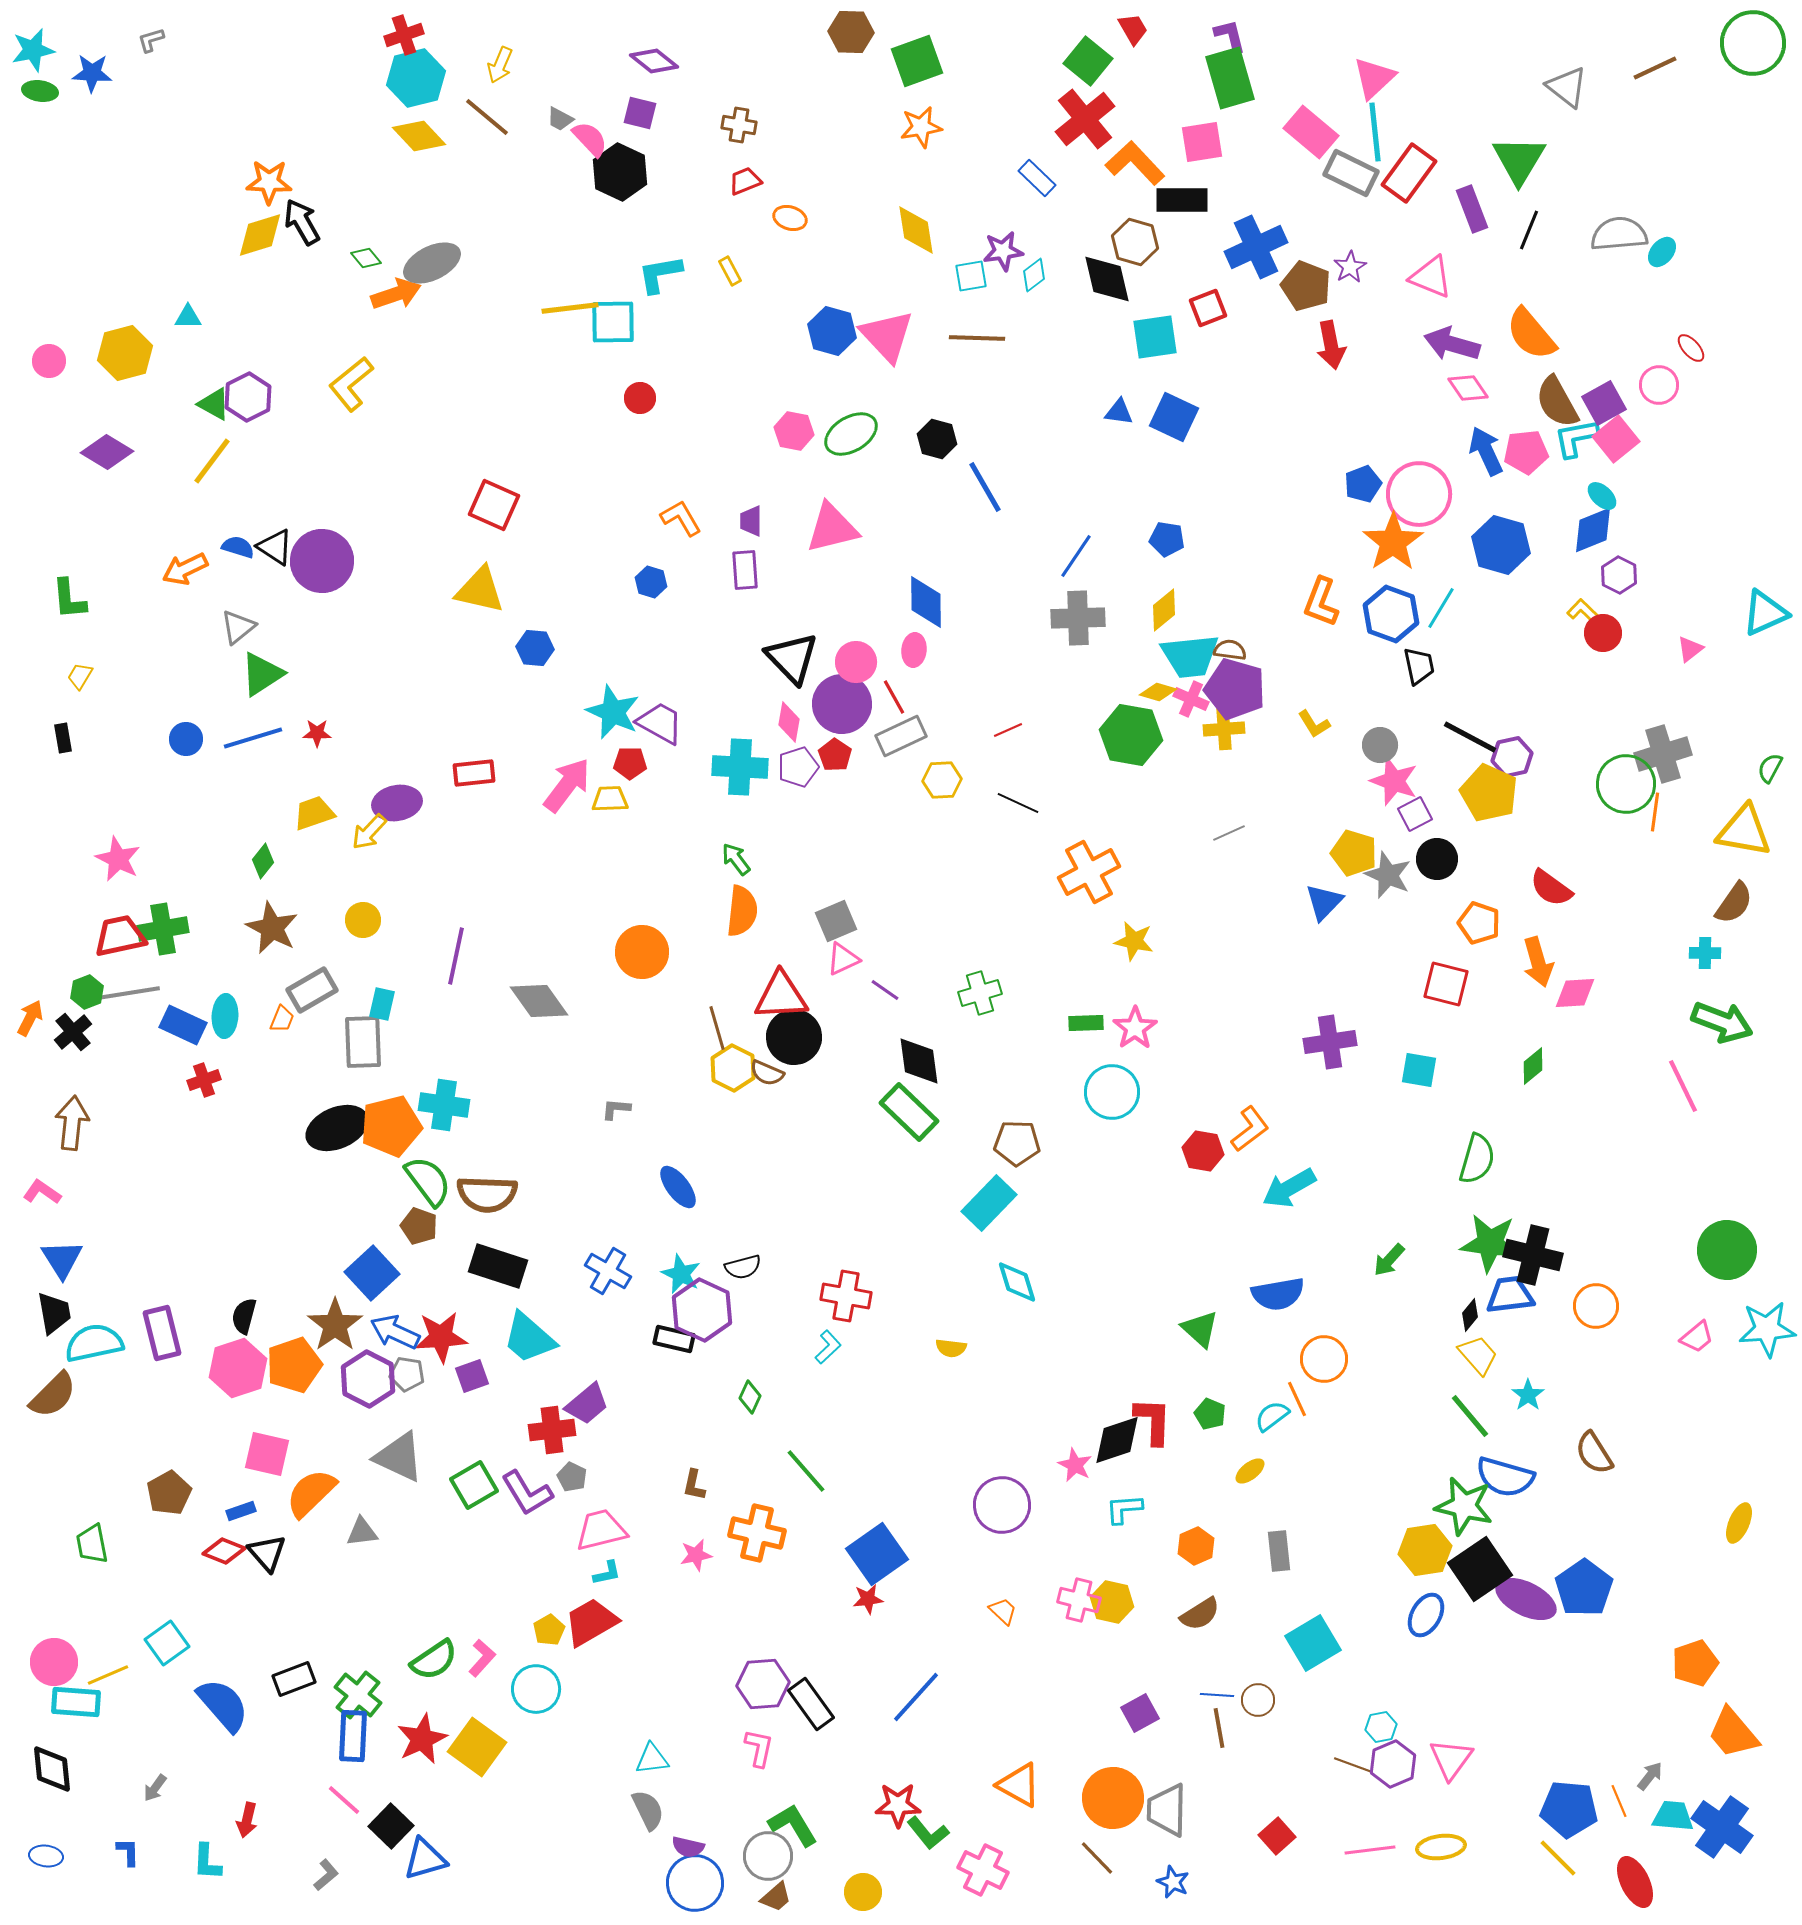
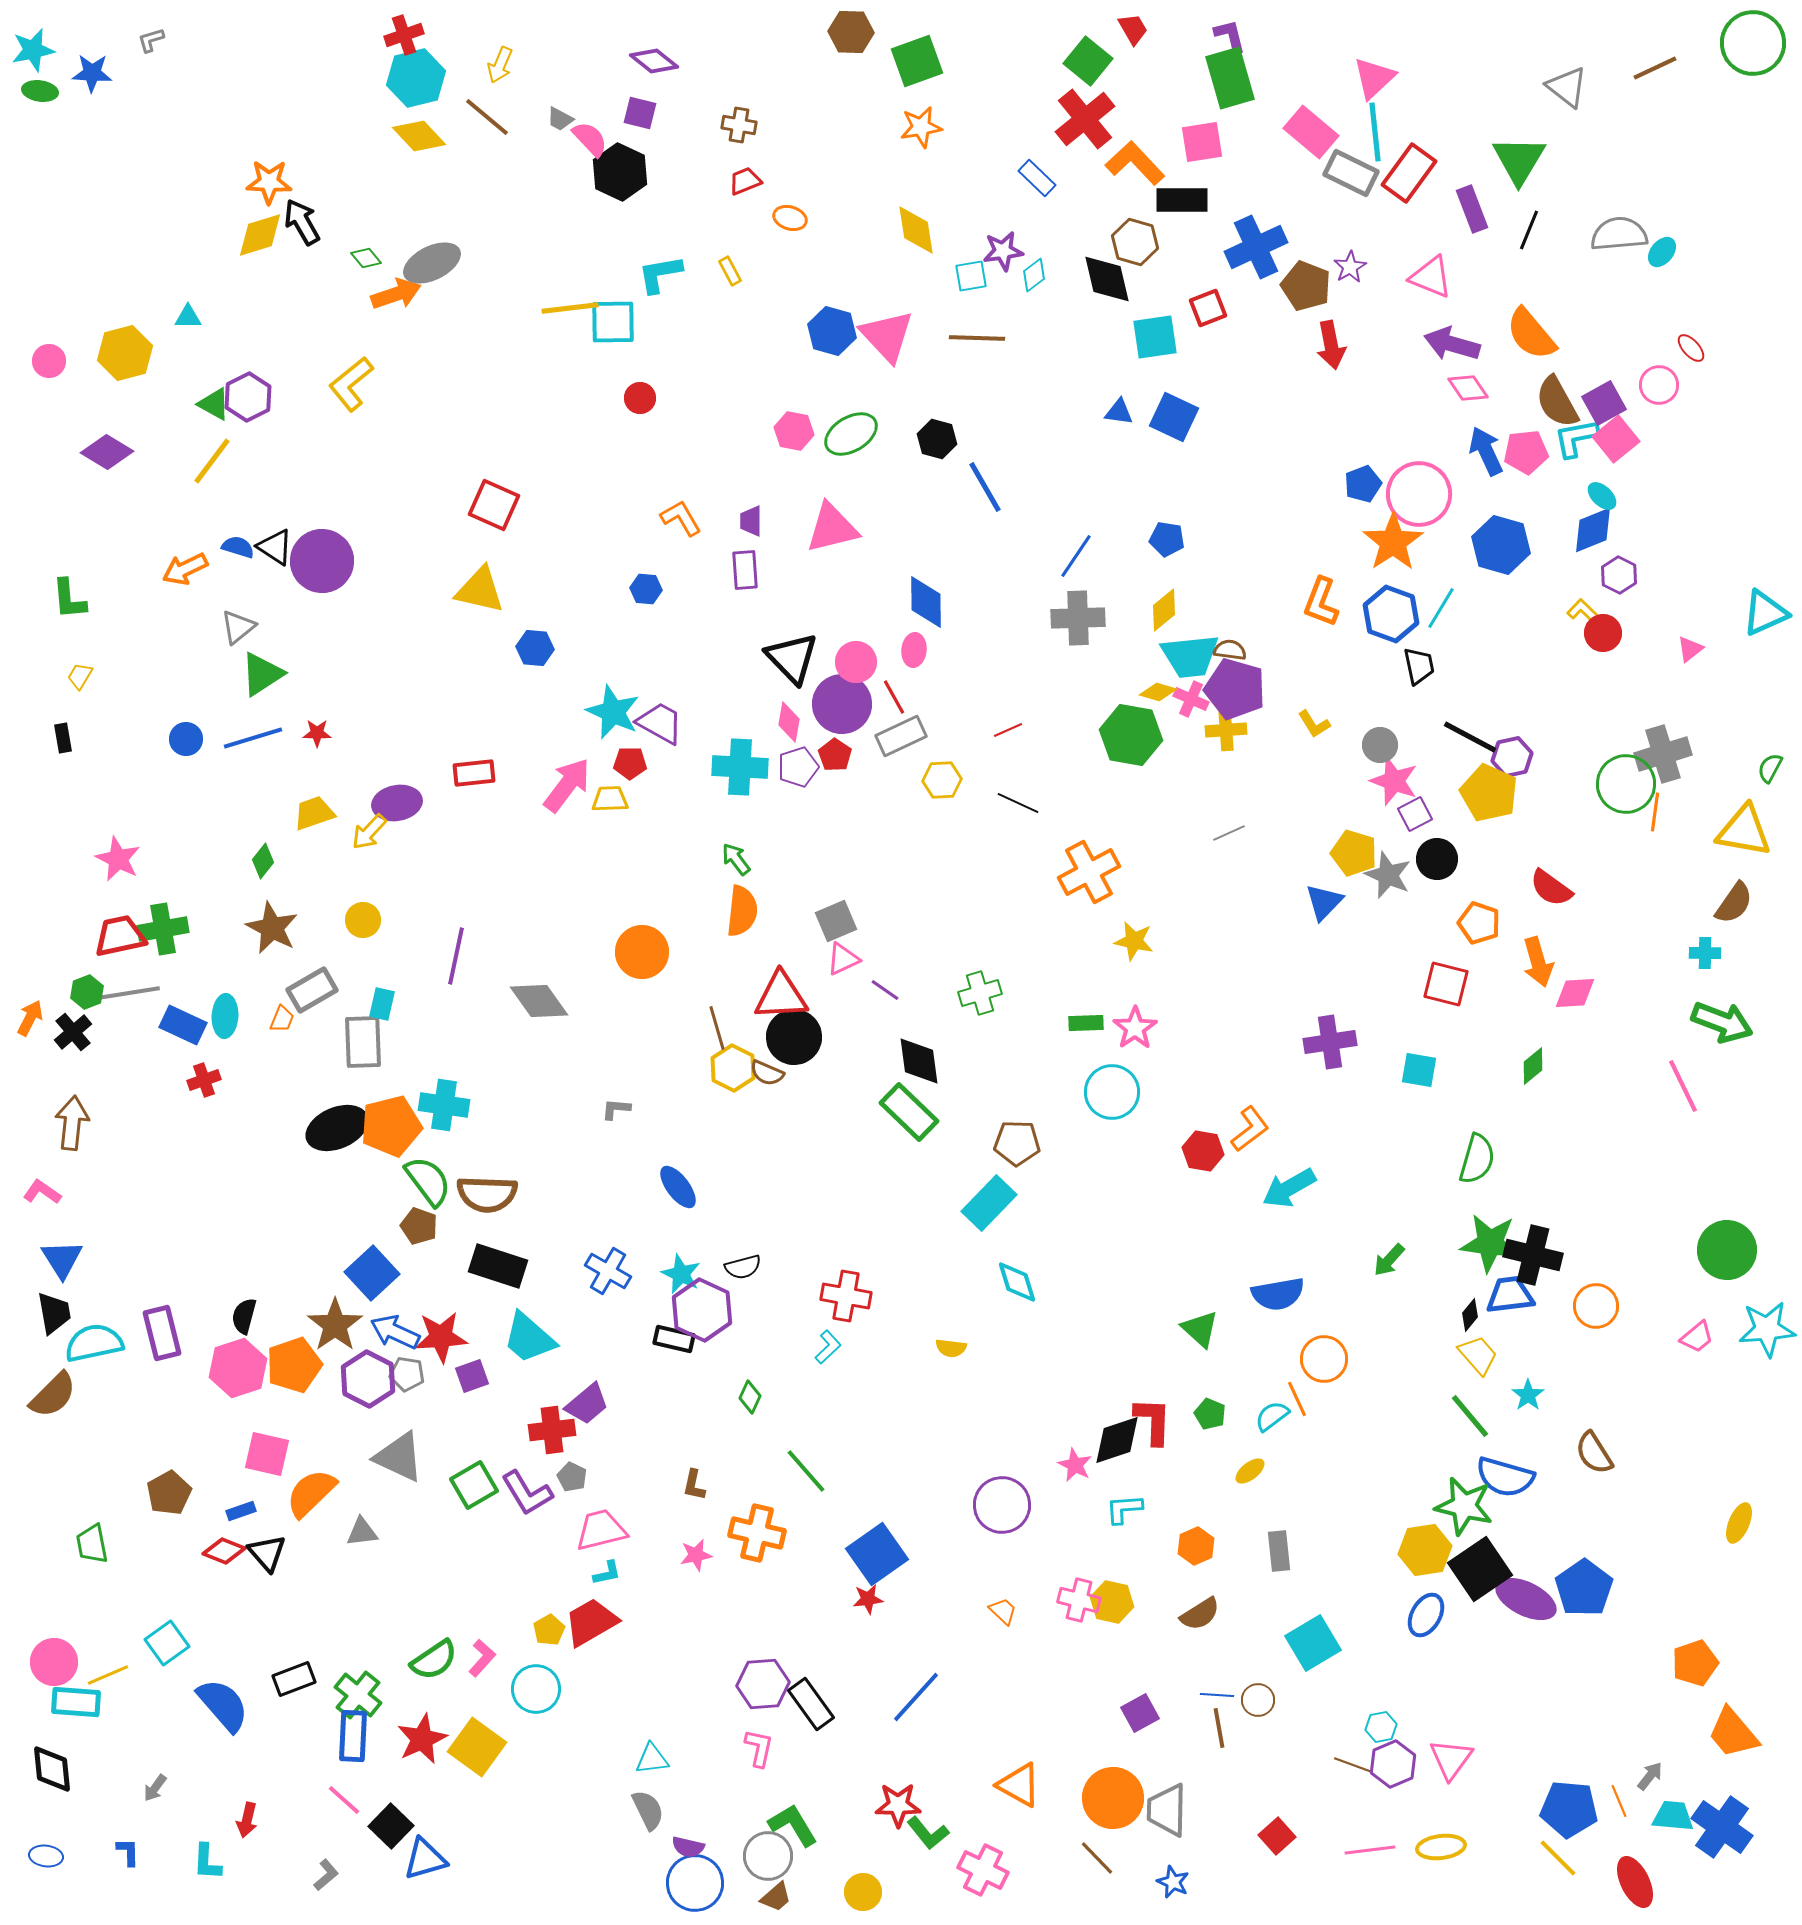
blue hexagon at (651, 582): moved 5 px left, 7 px down; rotated 12 degrees counterclockwise
yellow cross at (1224, 729): moved 2 px right, 1 px down
